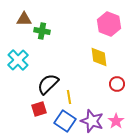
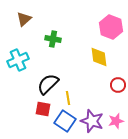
brown triangle: rotated 42 degrees counterclockwise
pink hexagon: moved 2 px right, 3 px down
green cross: moved 11 px right, 8 px down
cyan cross: rotated 20 degrees clockwise
red circle: moved 1 px right, 1 px down
yellow line: moved 1 px left, 1 px down
red square: moved 4 px right; rotated 28 degrees clockwise
pink star: rotated 21 degrees clockwise
